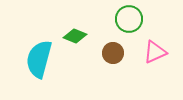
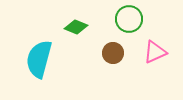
green diamond: moved 1 px right, 9 px up
